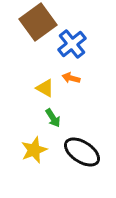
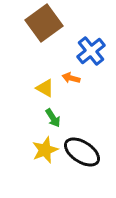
brown square: moved 6 px right, 1 px down
blue cross: moved 19 px right, 7 px down
yellow star: moved 11 px right
